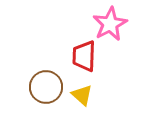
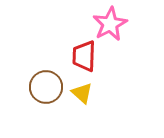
yellow triangle: moved 2 px up
